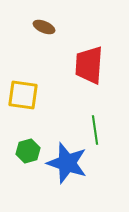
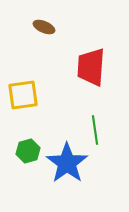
red trapezoid: moved 2 px right, 2 px down
yellow square: rotated 16 degrees counterclockwise
blue star: rotated 18 degrees clockwise
